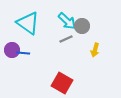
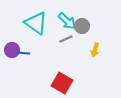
cyan triangle: moved 8 px right
